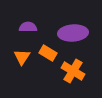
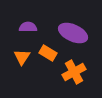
purple ellipse: rotated 28 degrees clockwise
orange cross: moved 1 px right, 1 px down; rotated 30 degrees clockwise
